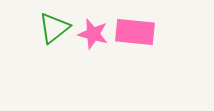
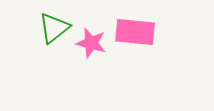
pink star: moved 2 px left, 9 px down
